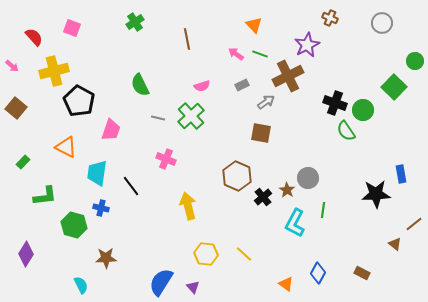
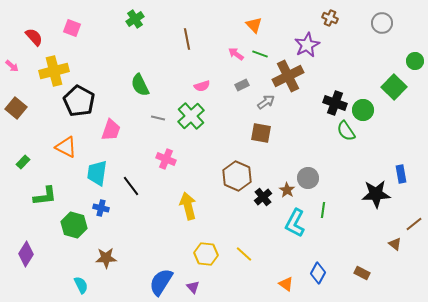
green cross at (135, 22): moved 3 px up
